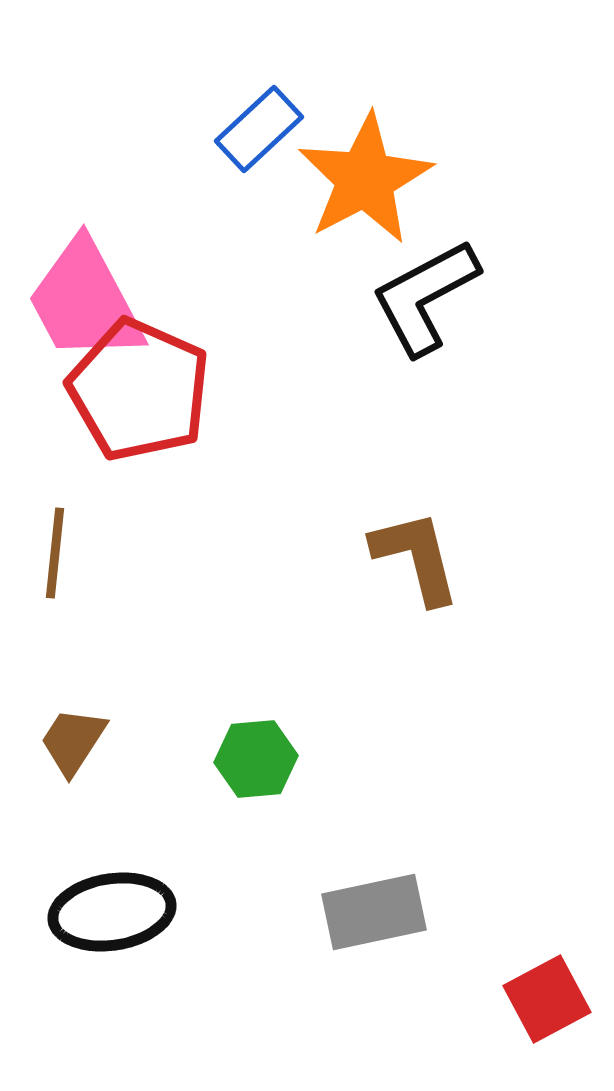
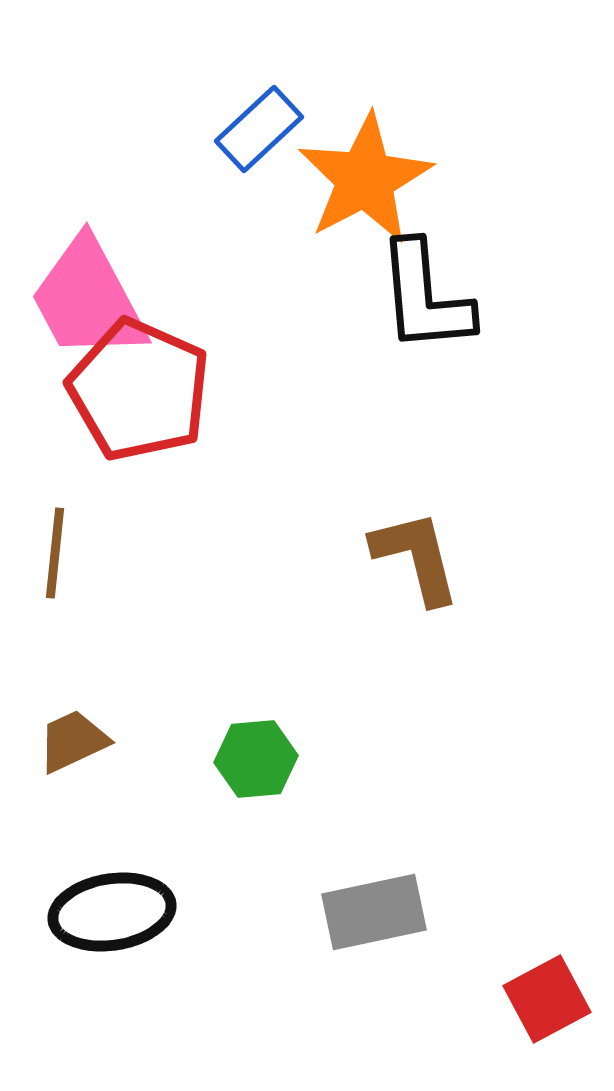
black L-shape: rotated 67 degrees counterclockwise
pink trapezoid: moved 3 px right, 2 px up
brown trapezoid: rotated 32 degrees clockwise
